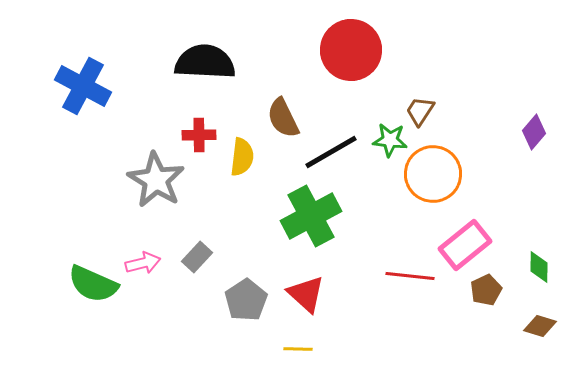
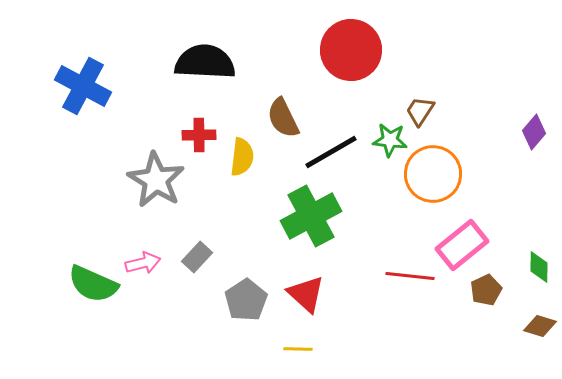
pink rectangle: moved 3 px left
